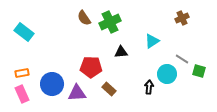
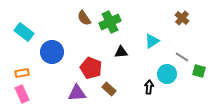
brown cross: rotated 24 degrees counterclockwise
gray line: moved 2 px up
red pentagon: moved 1 px down; rotated 20 degrees clockwise
blue circle: moved 32 px up
